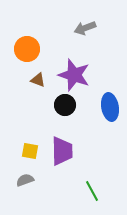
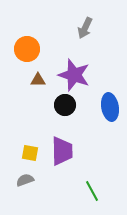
gray arrow: rotated 45 degrees counterclockwise
brown triangle: rotated 21 degrees counterclockwise
yellow square: moved 2 px down
